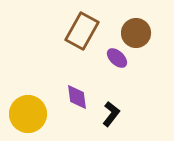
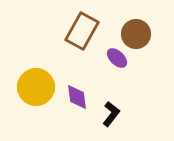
brown circle: moved 1 px down
yellow circle: moved 8 px right, 27 px up
